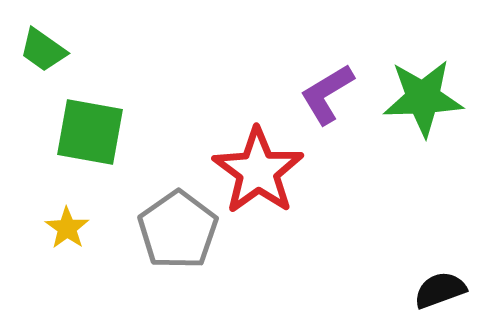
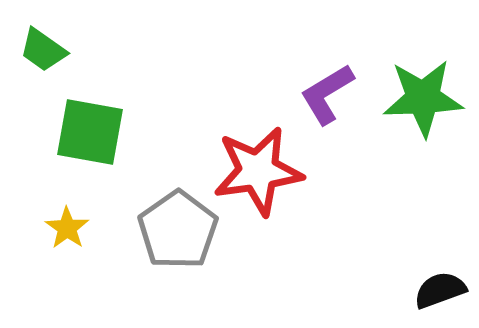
red star: rotated 28 degrees clockwise
